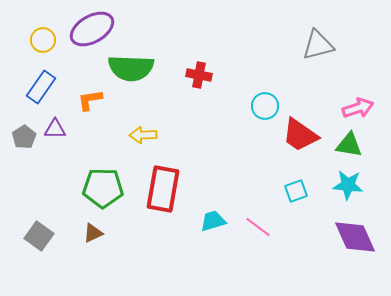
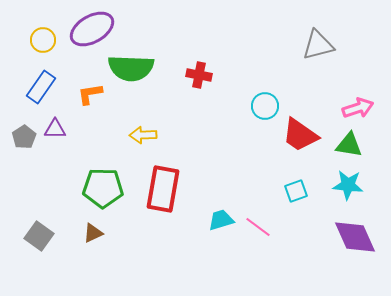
orange L-shape: moved 6 px up
cyan trapezoid: moved 8 px right, 1 px up
